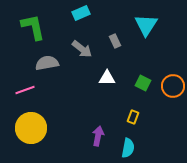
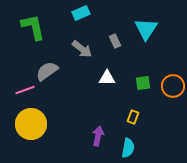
cyan triangle: moved 4 px down
gray semicircle: moved 8 px down; rotated 25 degrees counterclockwise
green square: rotated 35 degrees counterclockwise
yellow circle: moved 4 px up
